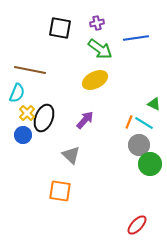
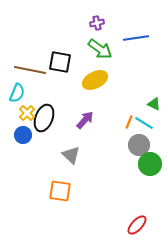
black square: moved 34 px down
